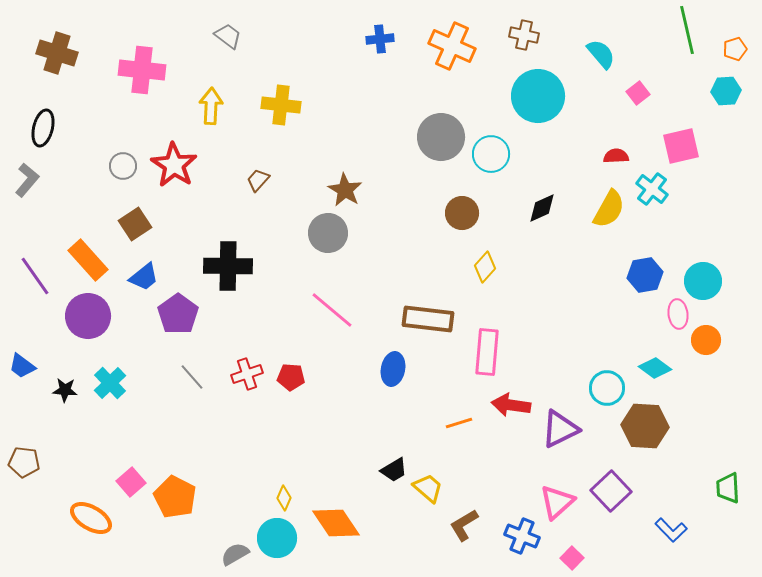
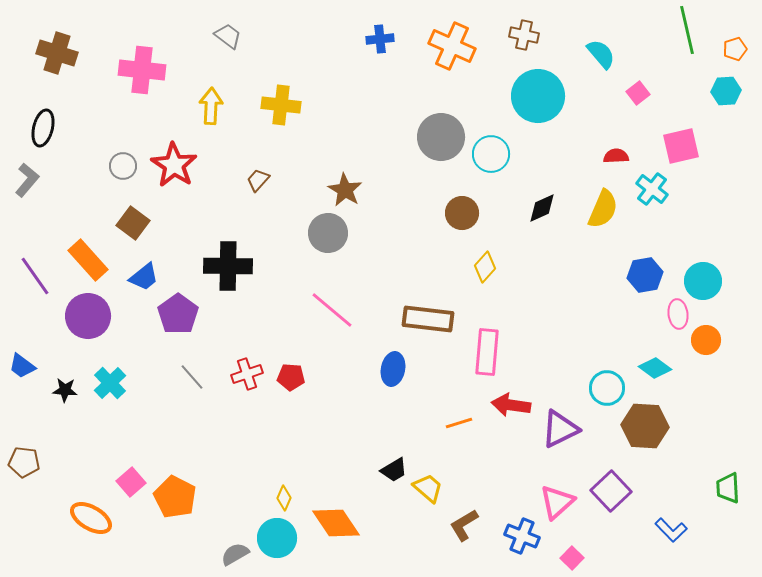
yellow semicircle at (609, 209): moved 6 px left; rotated 6 degrees counterclockwise
brown square at (135, 224): moved 2 px left, 1 px up; rotated 20 degrees counterclockwise
